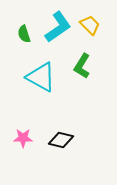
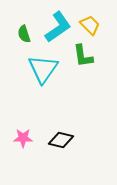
green L-shape: moved 1 px right, 10 px up; rotated 40 degrees counterclockwise
cyan triangle: moved 2 px right, 8 px up; rotated 36 degrees clockwise
